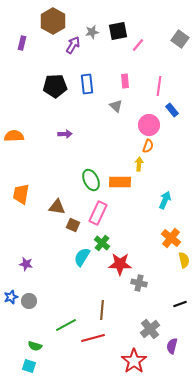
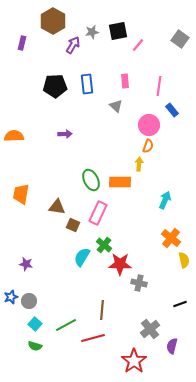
green cross at (102, 243): moved 2 px right, 2 px down
cyan square at (29, 366): moved 6 px right, 42 px up; rotated 24 degrees clockwise
